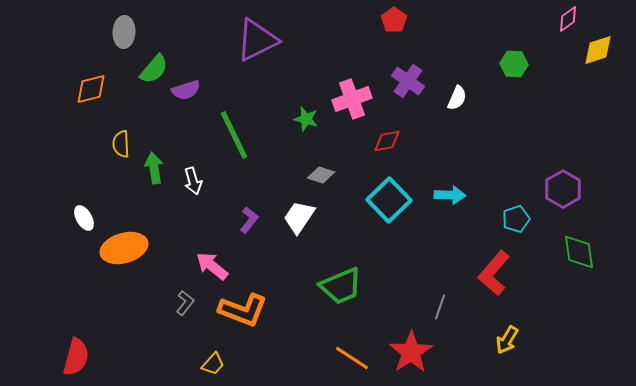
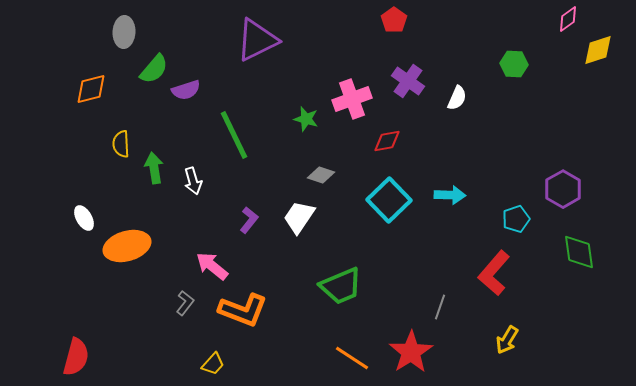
orange ellipse: moved 3 px right, 2 px up
